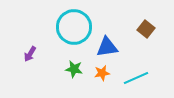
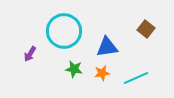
cyan circle: moved 10 px left, 4 px down
